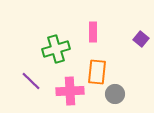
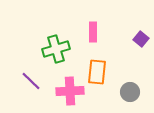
gray circle: moved 15 px right, 2 px up
